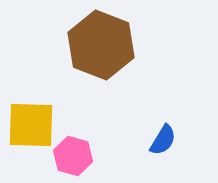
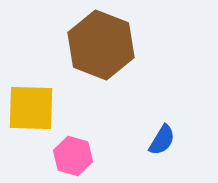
yellow square: moved 17 px up
blue semicircle: moved 1 px left
